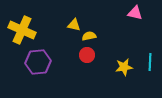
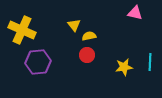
yellow triangle: rotated 40 degrees clockwise
